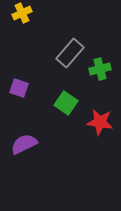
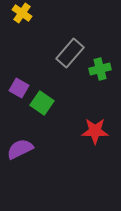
yellow cross: rotated 30 degrees counterclockwise
purple square: rotated 12 degrees clockwise
green square: moved 24 px left
red star: moved 5 px left, 9 px down; rotated 8 degrees counterclockwise
purple semicircle: moved 4 px left, 5 px down
